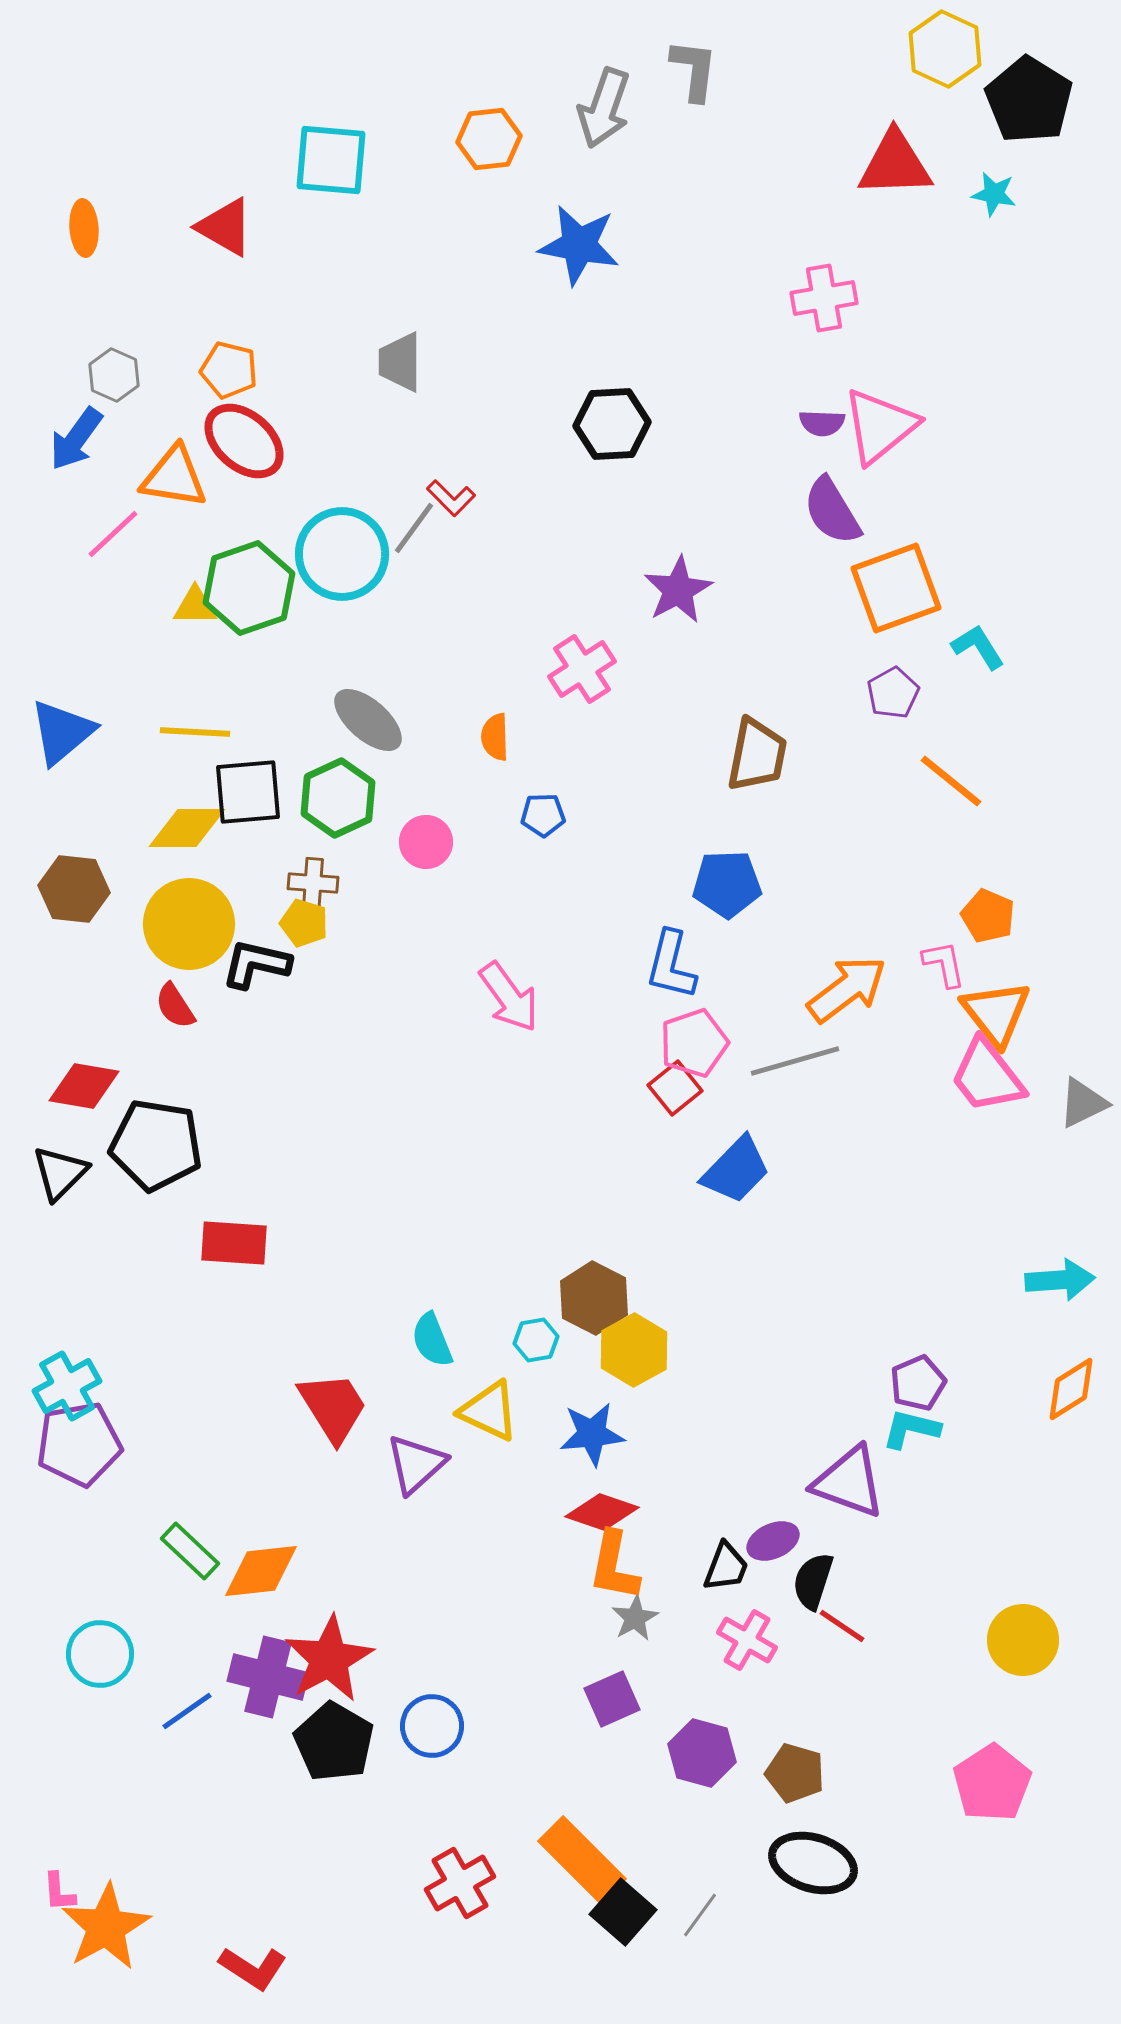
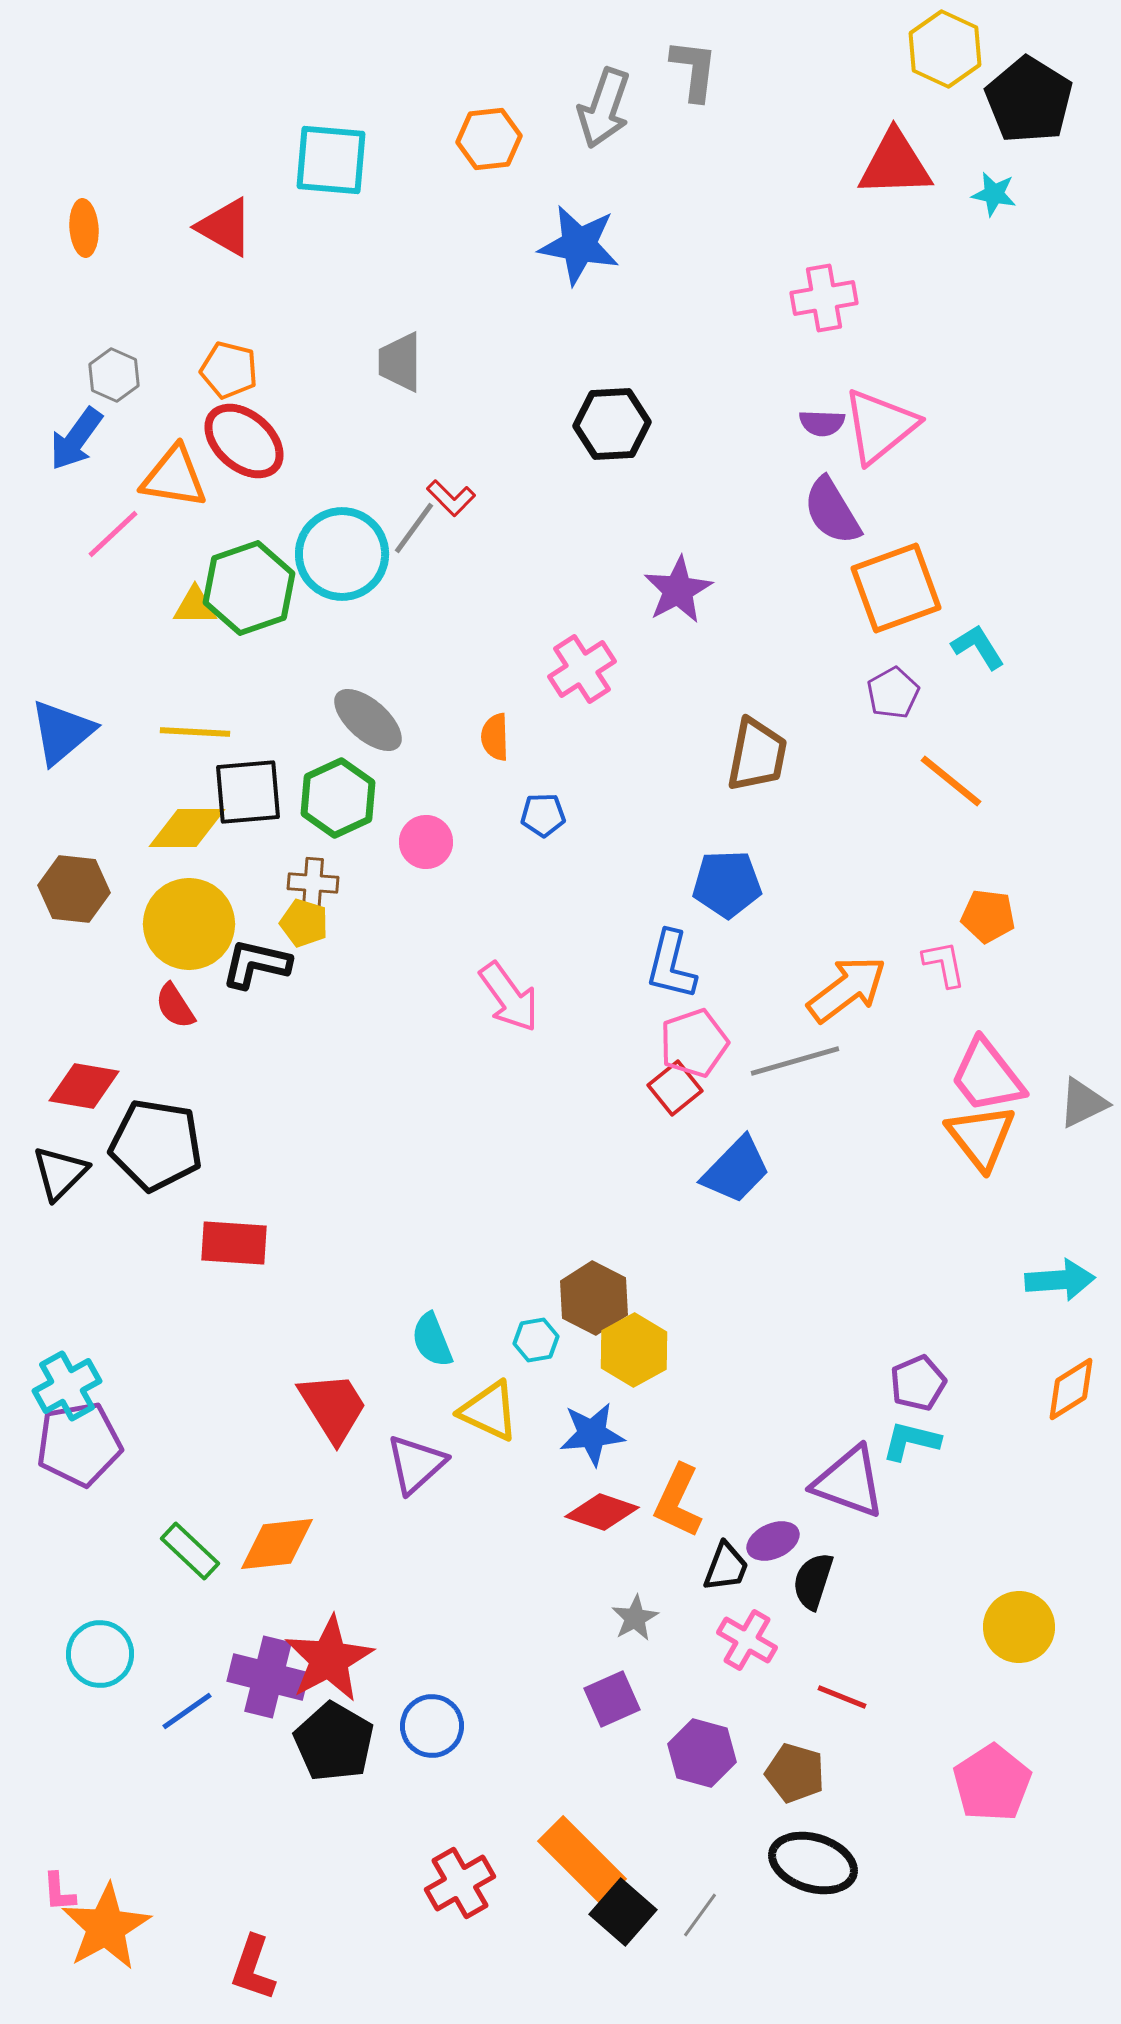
orange pentagon at (988, 916): rotated 16 degrees counterclockwise
orange triangle at (996, 1013): moved 15 px left, 124 px down
cyan L-shape at (911, 1429): moved 12 px down
orange L-shape at (614, 1566): moved 64 px right, 65 px up; rotated 14 degrees clockwise
orange diamond at (261, 1571): moved 16 px right, 27 px up
red line at (842, 1626): moved 71 px down; rotated 12 degrees counterclockwise
yellow circle at (1023, 1640): moved 4 px left, 13 px up
red L-shape at (253, 1968): rotated 76 degrees clockwise
